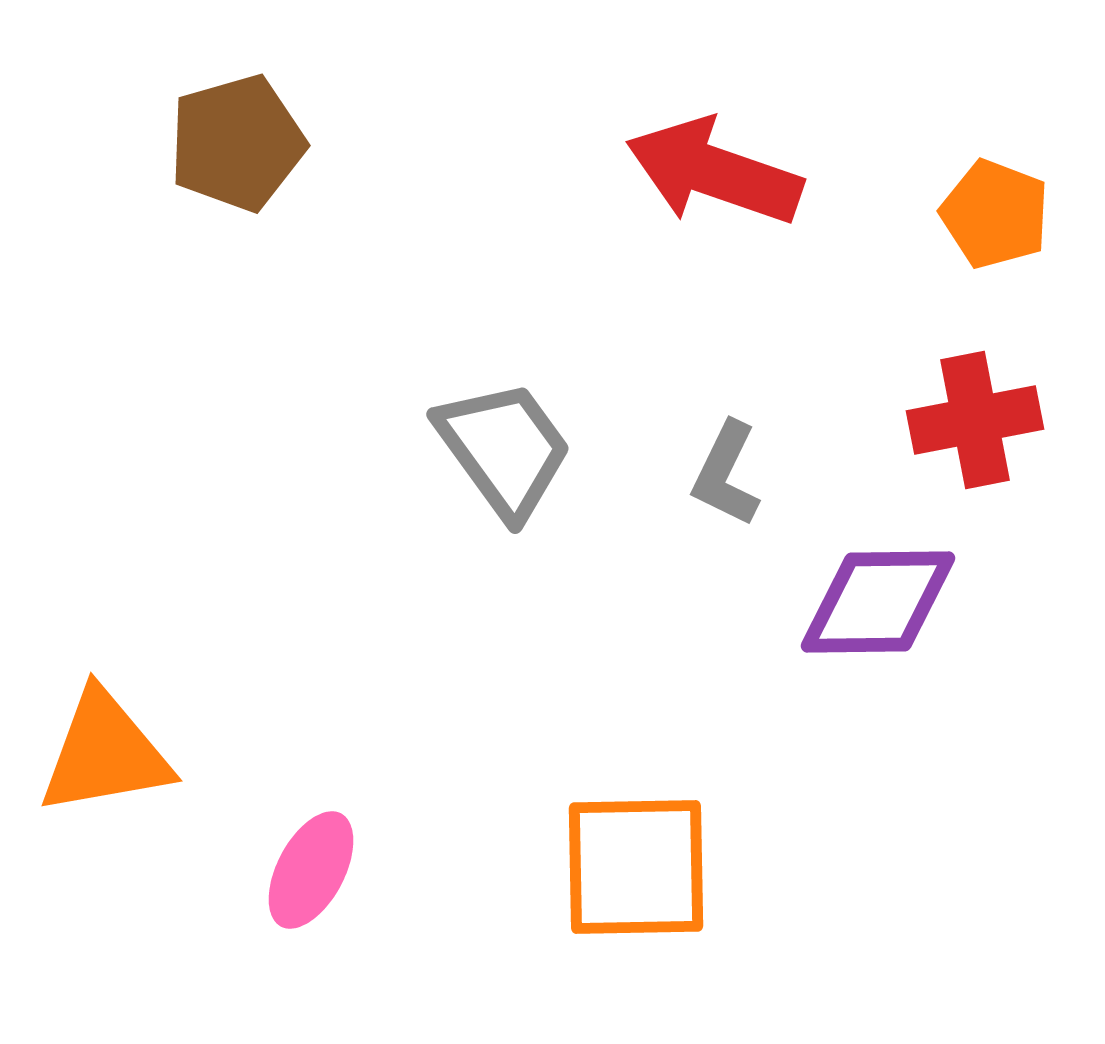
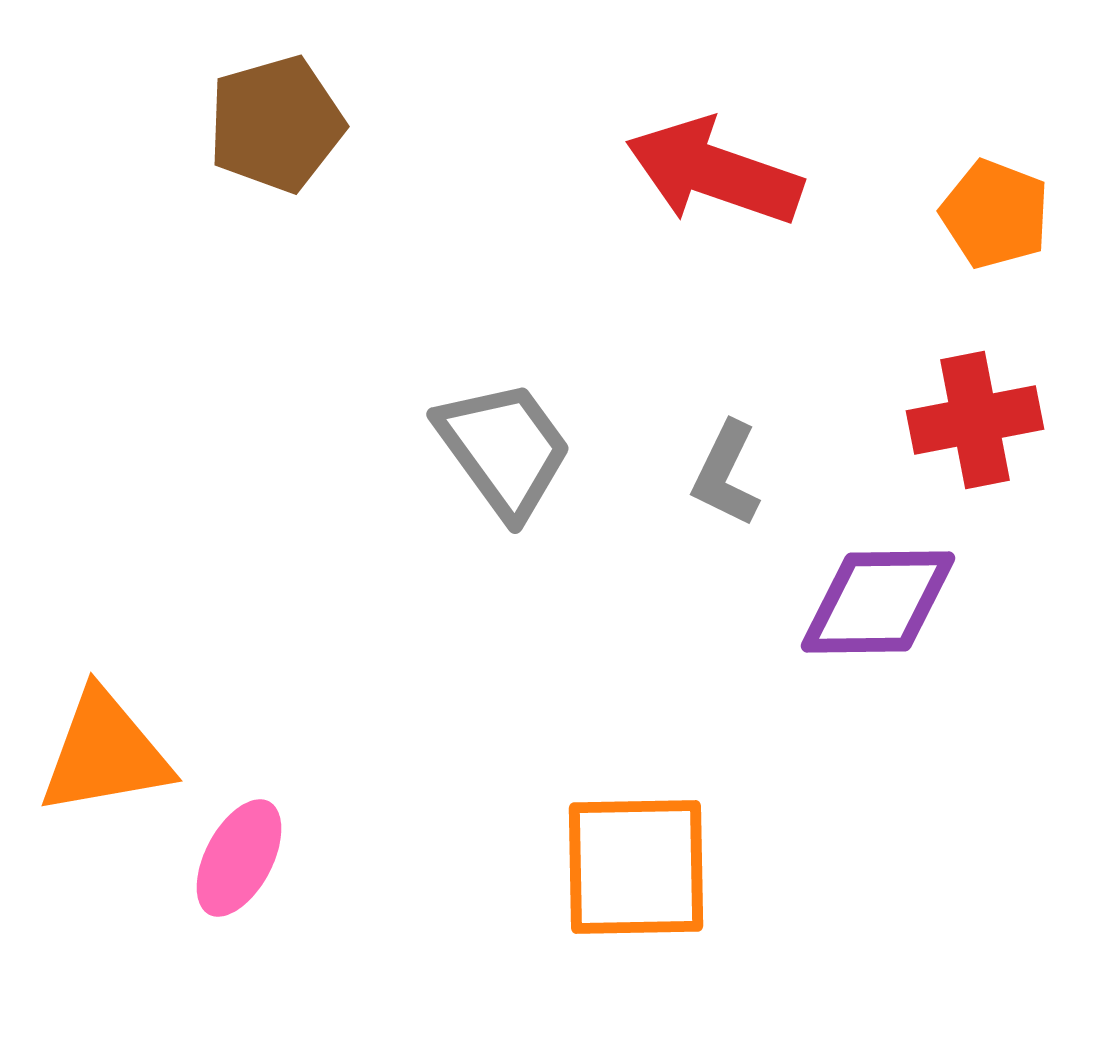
brown pentagon: moved 39 px right, 19 px up
pink ellipse: moved 72 px left, 12 px up
